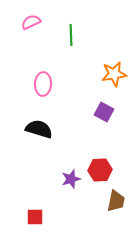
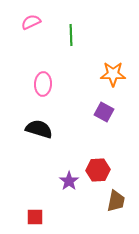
orange star: moved 1 px left; rotated 10 degrees clockwise
red hexagon: moved 2 px left
purple star: moved 2 px left, 2 px down; rotated 18 degrees counterclockwise
